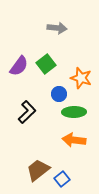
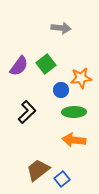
gray arrow: moved 4 px right
orange star: rotated 25 degrees counterclockwise
blue circle: moved 2 px right, 4 px up
